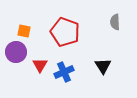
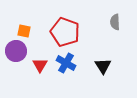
purple circle: moved 1 px up
blue cross: moved 2 px right, 9 px up; rotated 36 degrees counterclockwise
